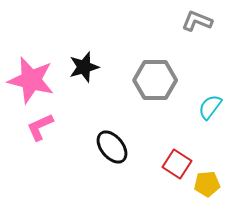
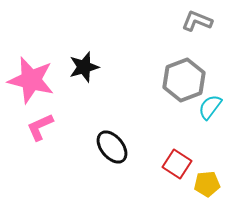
gray hexagon: moved 29 px right; rotated 21 degrees counterclockwise
